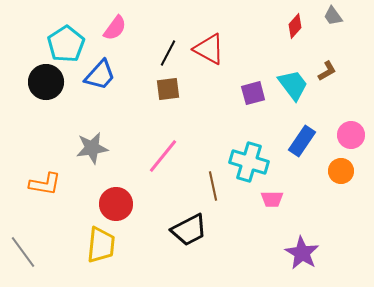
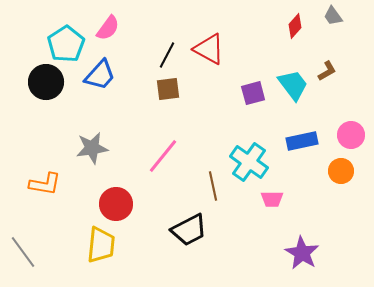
pink semicircle: moved 7 px left
black line: moved 1 px left, 2 px down
blue rectangle: rotated 44 degrees clockwise
cyan cross: rotated 18 degrees clockwise
